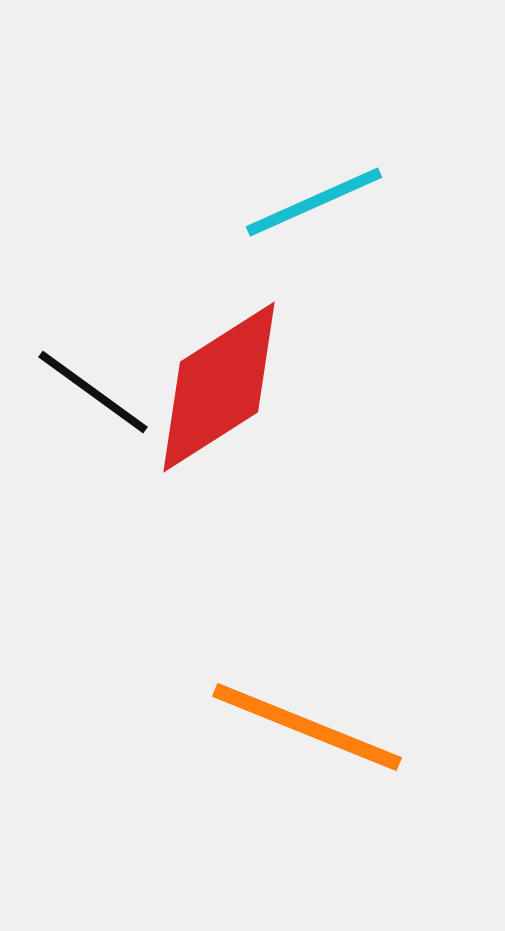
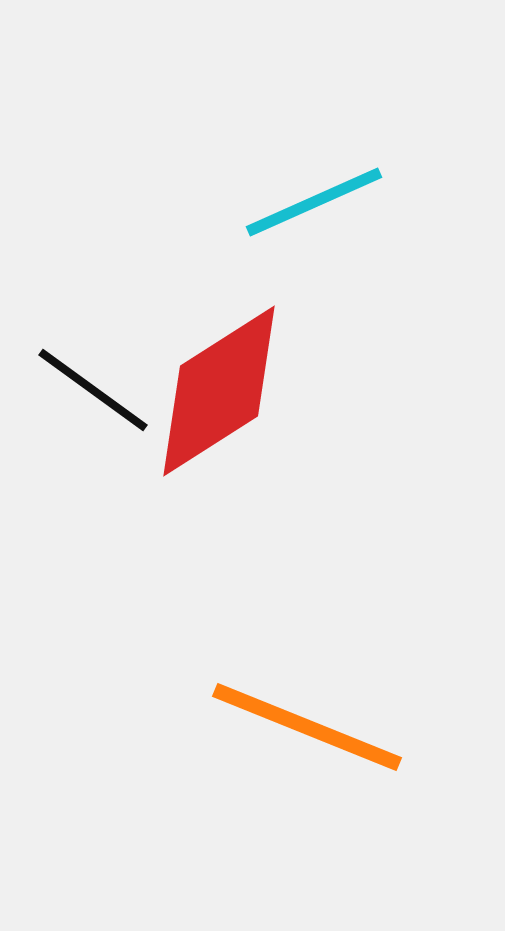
red diamond: moved 4 px down
black line: moved 2 px up
